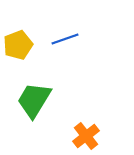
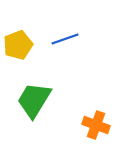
orange cross: moved 10 px right, 11 px up; rotated 32 degrees counterclockwise
